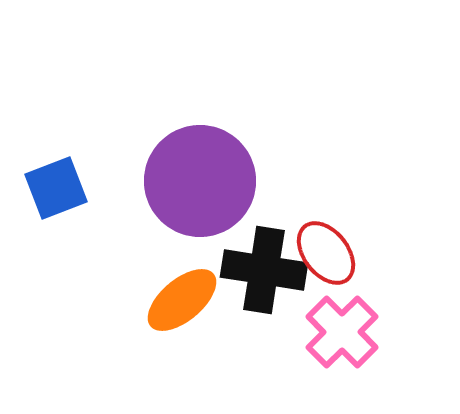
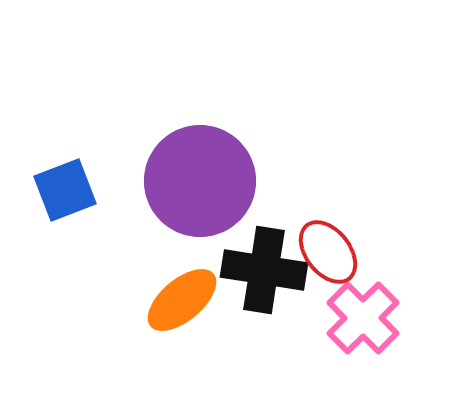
blue square: moved 9 px right, 2 px down
red ellipse: moved 2 px right, 1 px up
pink cross: moved 21 px right, 14 px up
